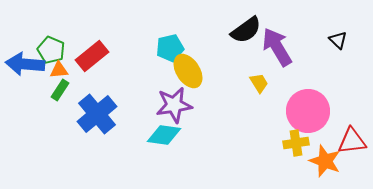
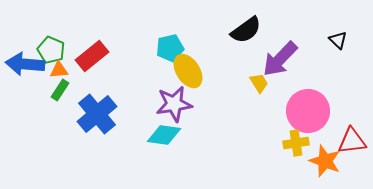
purple arrow: moved 3 px right, 12 px down; rotated 105 degrees counterclockwise
purple star: moved 1 px up
